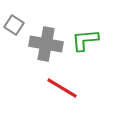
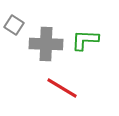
green L-shape: rotated 8 degrees clockwise
gray cross: rotated 8 degrees counterclockwise
